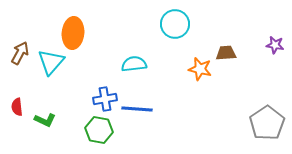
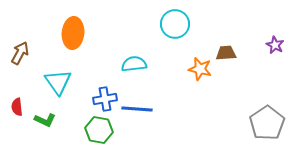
purple star: rotated 18 degrees clockwise
cyan triangle: moved 7 px right, 20 px down; rotated 16 degrees counterclockwise
